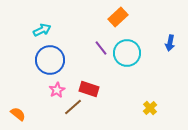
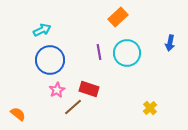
purple line: moved 2 px left, 4 px down; rotated 28 degrees clockwise
